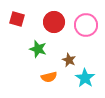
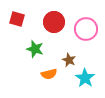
pink circle: moved 4 px down
green star: moved 3 px left
orange semicircle: moved 3 px up
